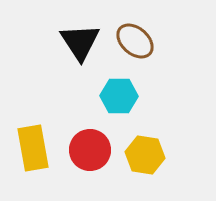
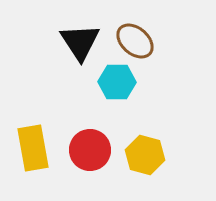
cyan hexagon: moved 2 px left, 14 px up
yellow hexagon: rotated 6 degrees clockwise
